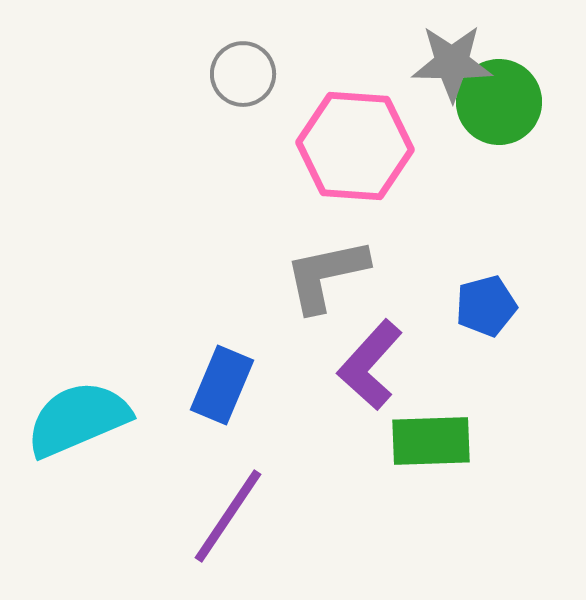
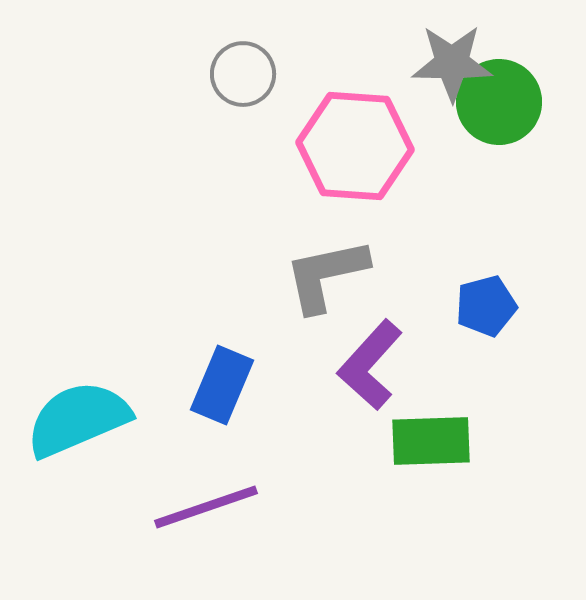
purple line: moved 22 px left, 9 px up; rotated 37 degrees clockwise
